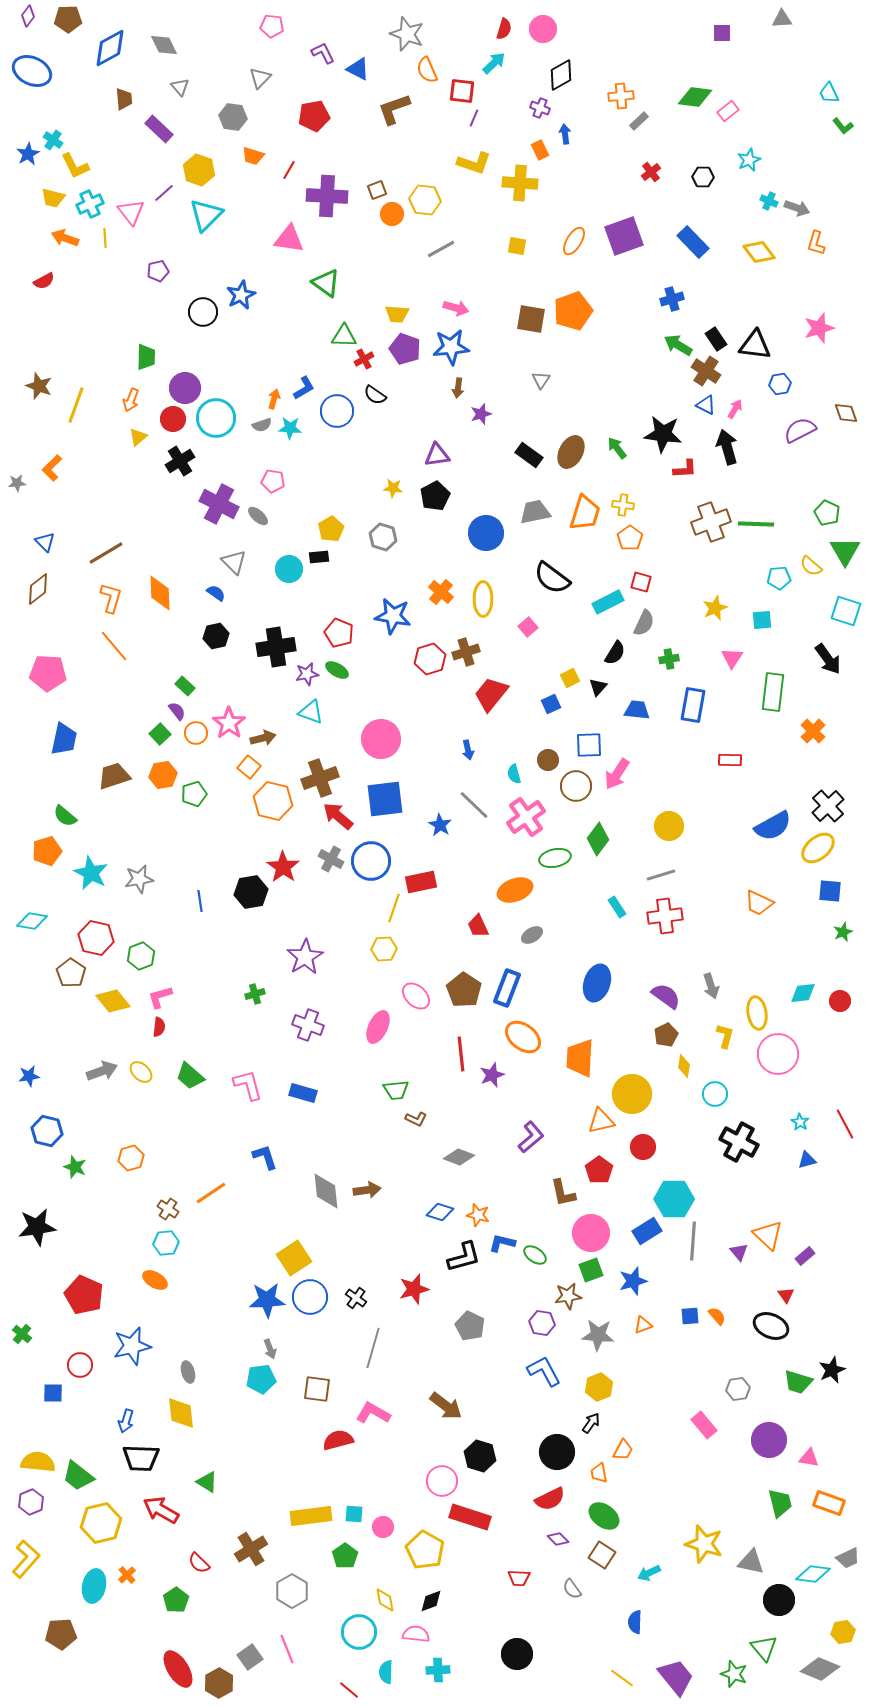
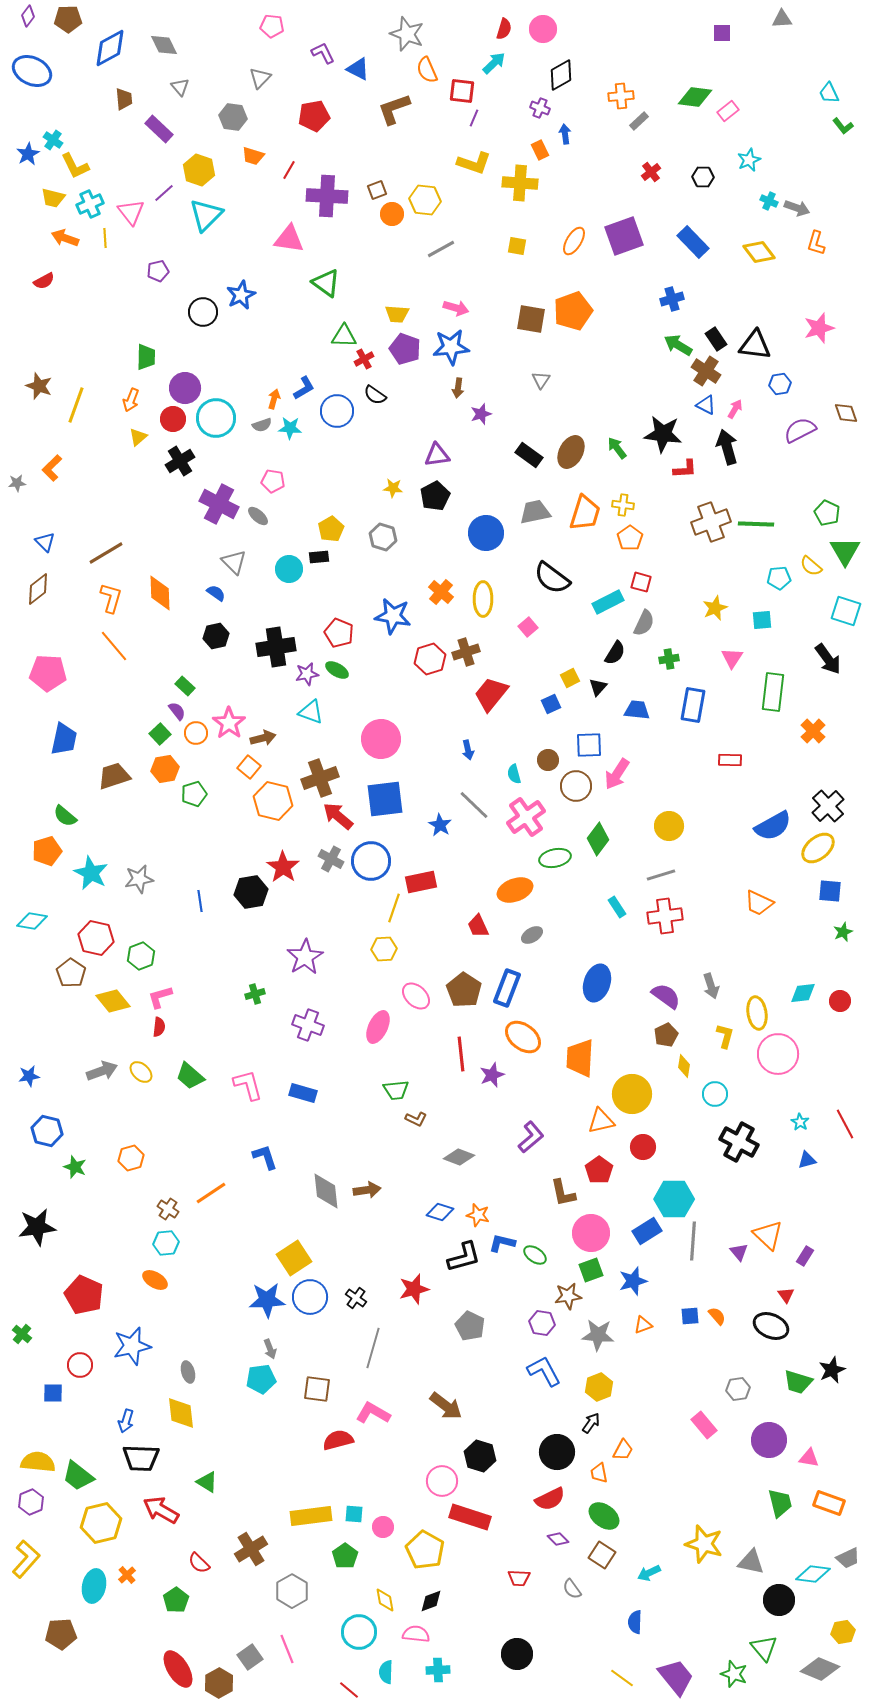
orange hexagon at (163, 775): moved 2 px right, 6 px up
purple rectangle at (805, 1256): rotated 18 degrees counterclockwise
